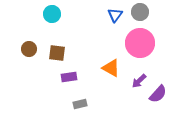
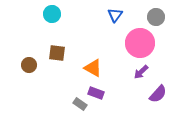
gray circle: moved 16 px right, 5 px down
brown circle: moved 16 px down
orange triangle: moved 18 px left
purple rectangle: moved 27 px right, 16 px down; rotated 28 degrees clockwise
purple arrow: moved 2 px right, 9 px up
gray rectangle: rotated 48 degrees clockwise
